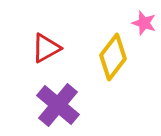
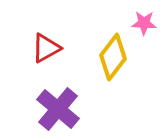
pink star: rotated 15 degrees counterclockwise
purple cross: moved 4 px down
